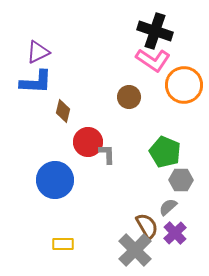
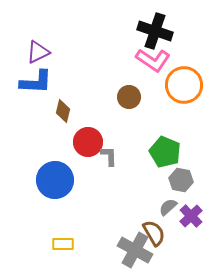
gray L-shape: moved 2 px right, 2 px down
gray hexagon: rotated 10 degrees clockwise
brown semicircle: moved 7 px right, 7 px down
purple cross: moved 16 px right, 17 px up
gray cross: rotated 16 degrees counterclockwise
